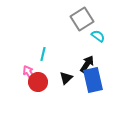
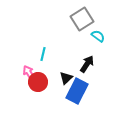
blue rectangle: moved 16 px left, 11 px down; rotated 40 degrees clockwise
